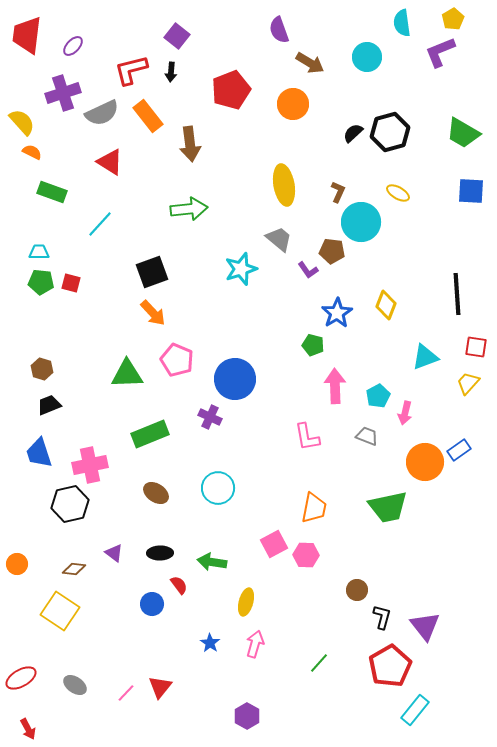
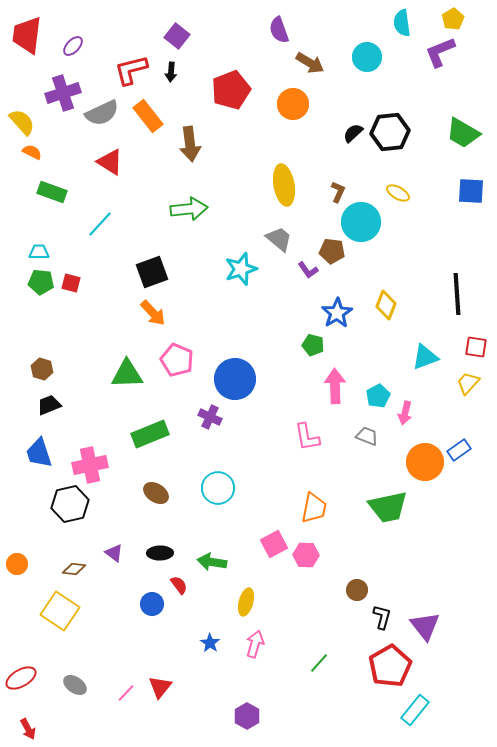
black hexagon at (390, 132): rotated 9 degrees clockwise
